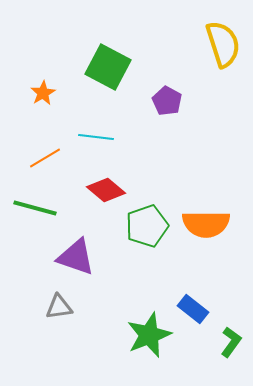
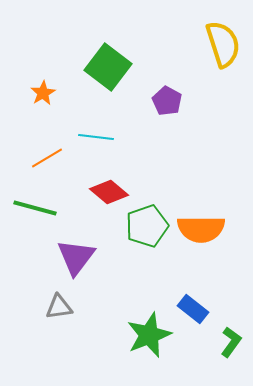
green square: rotated 9 degrees clockwise
orange line: moved 2 px right
red diamond: moved 3 px right, 2 px down
orange semicircle: moved 5 px left, 5 px down
purple triangle: rotated 48 degrees clockwise
